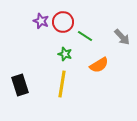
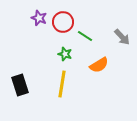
purple star: moved 2 px left, 3 px up
